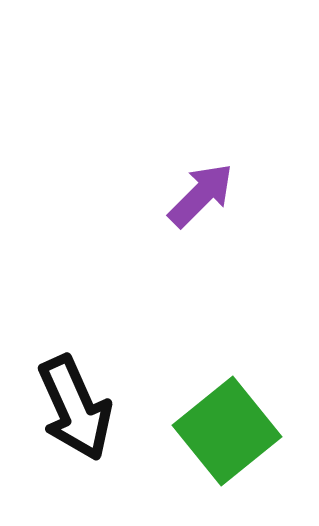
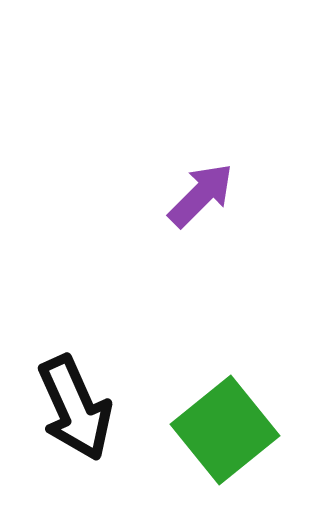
green square: moved 2 px left, 1 px up
